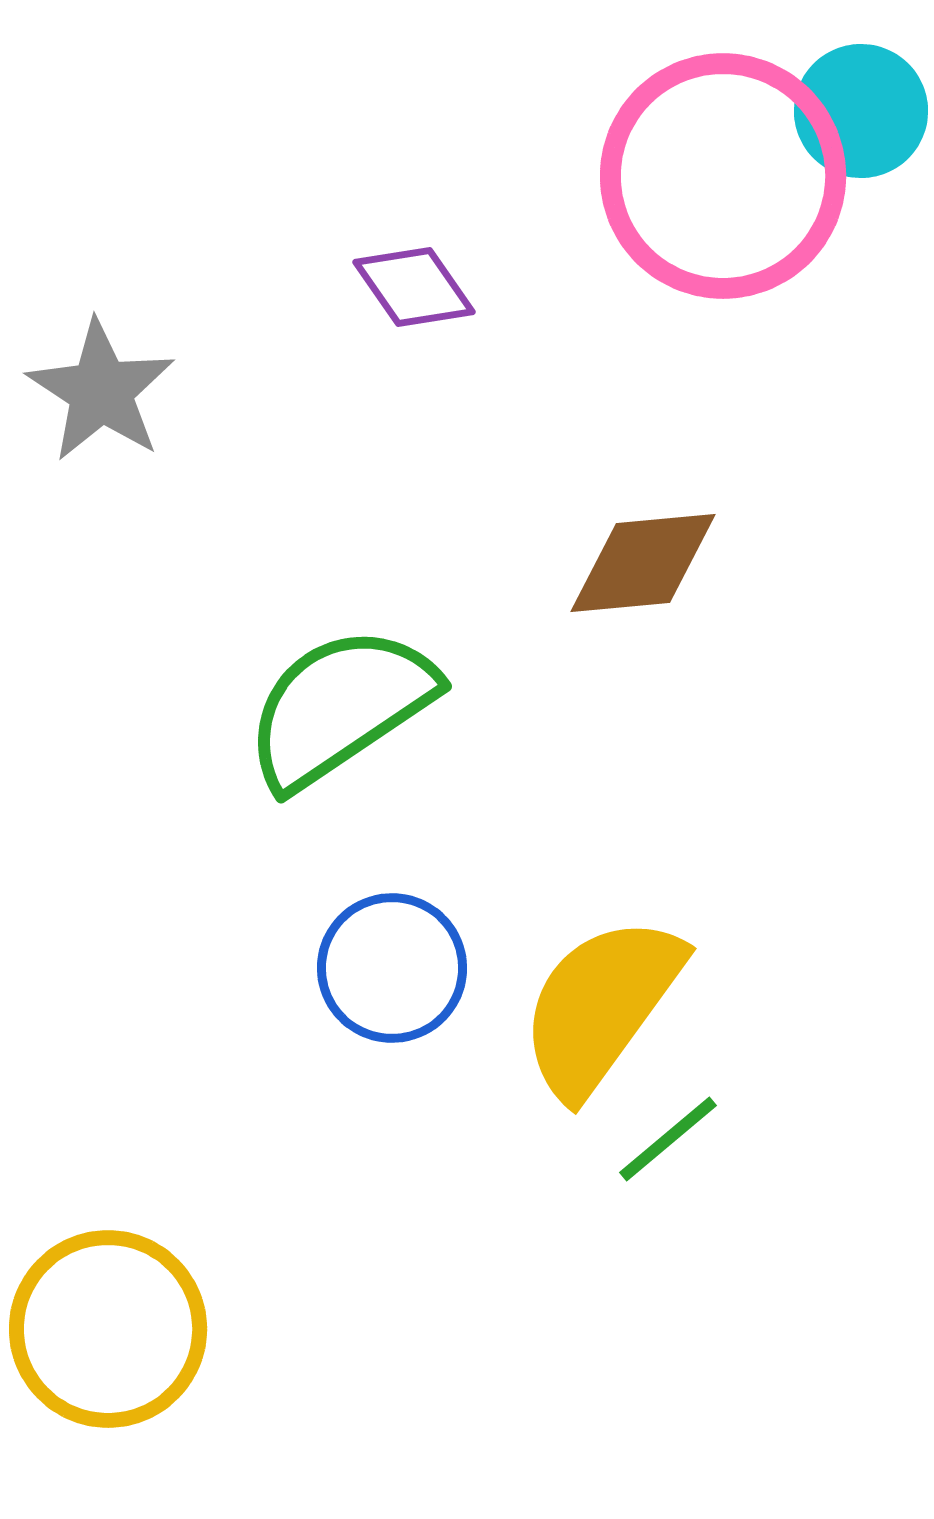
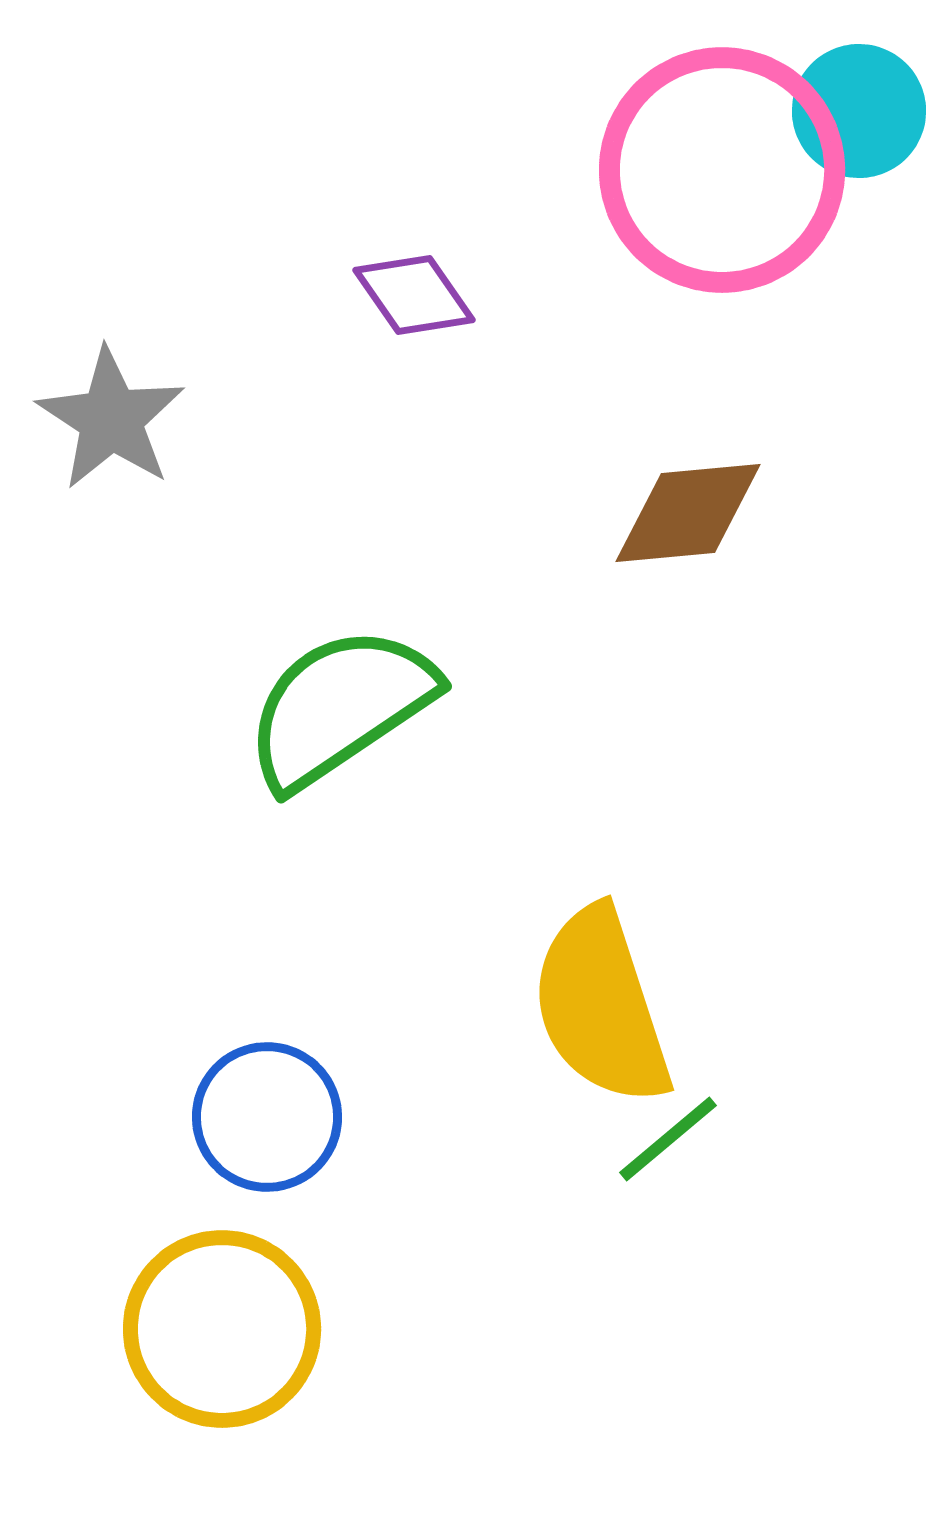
cyan circle: moved 2 px left
pink circle: moved 1 px left, 6 px up
purple diamond: moved 8 px down
gray star: moved 10 px right, 28 px down
brown diamond: moved 45 px right, 50 px up
blue circle: moved 125 px left, 149 px down
yellow semicircle: rotated 54 degrees counterclockwise
yellow circle: moved 114 px right
